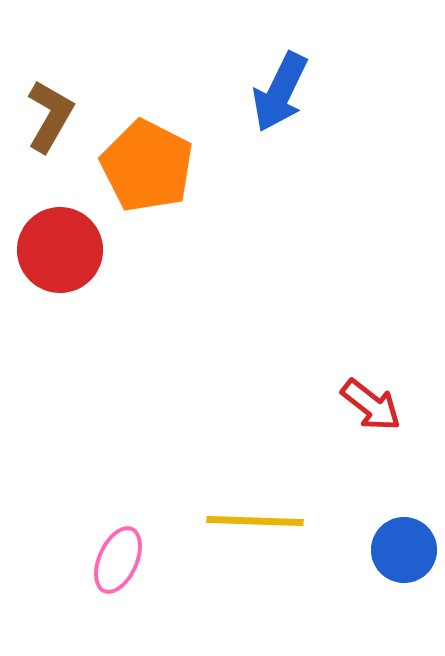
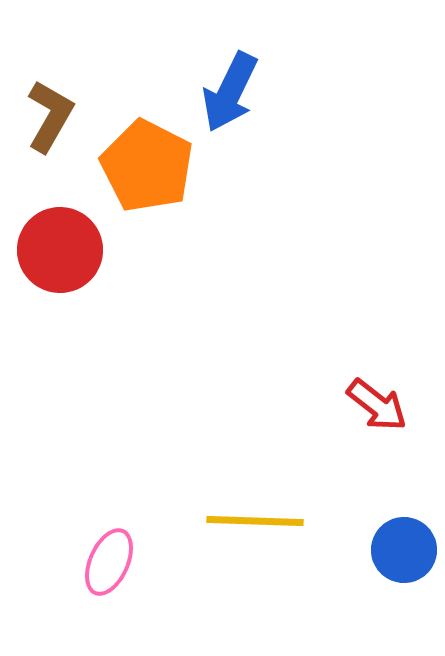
blue arrow: moved 50 px left
red arrow: moved 6 px right
pink ellipse: moved 9 px left, 2 px down
